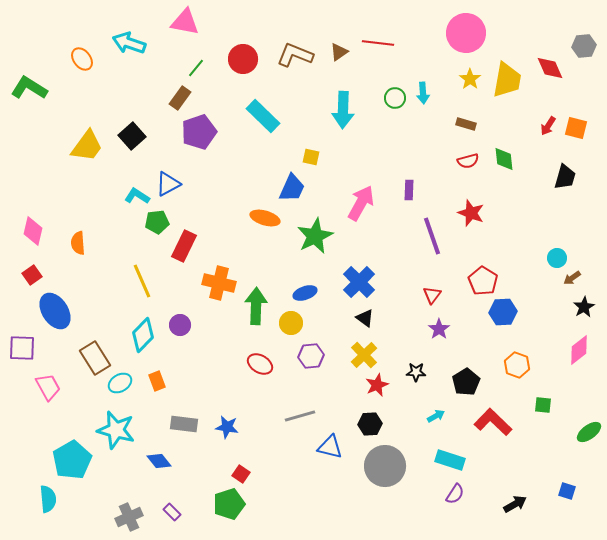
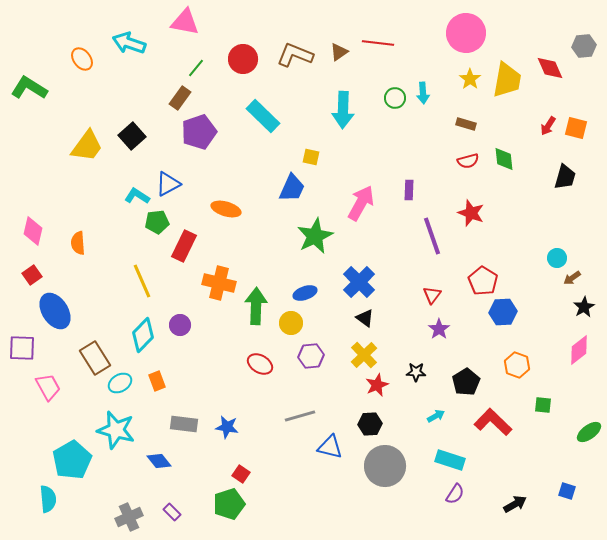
orange ellipse at (265, 218): moved 39 px left, 9 px up
